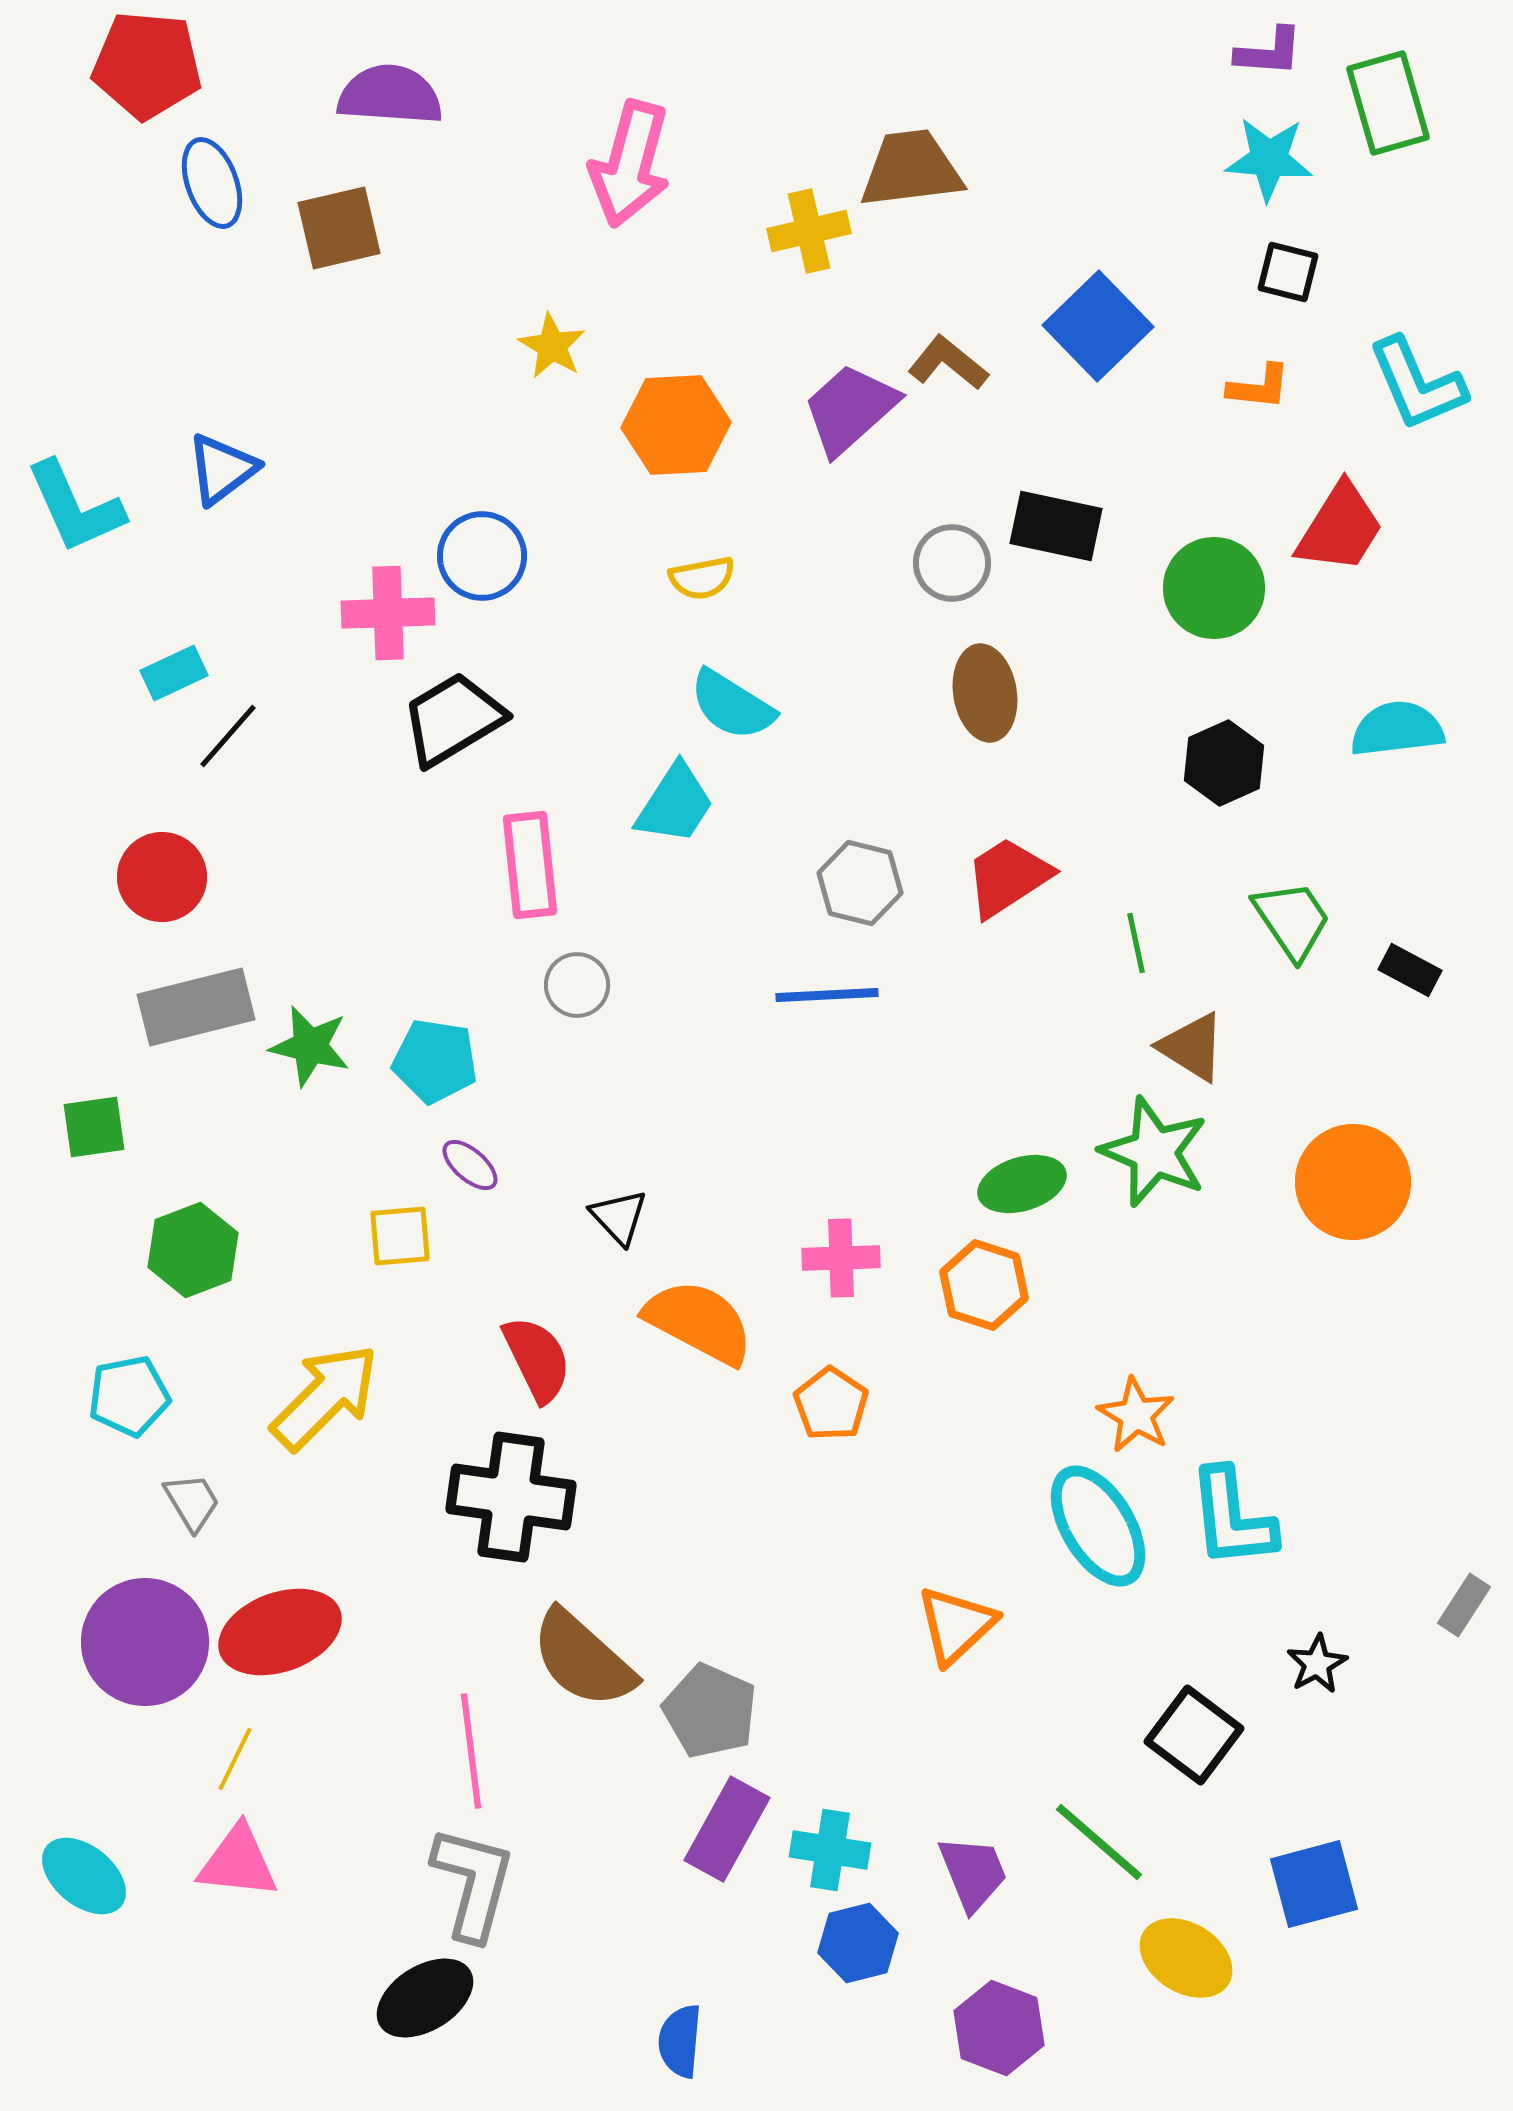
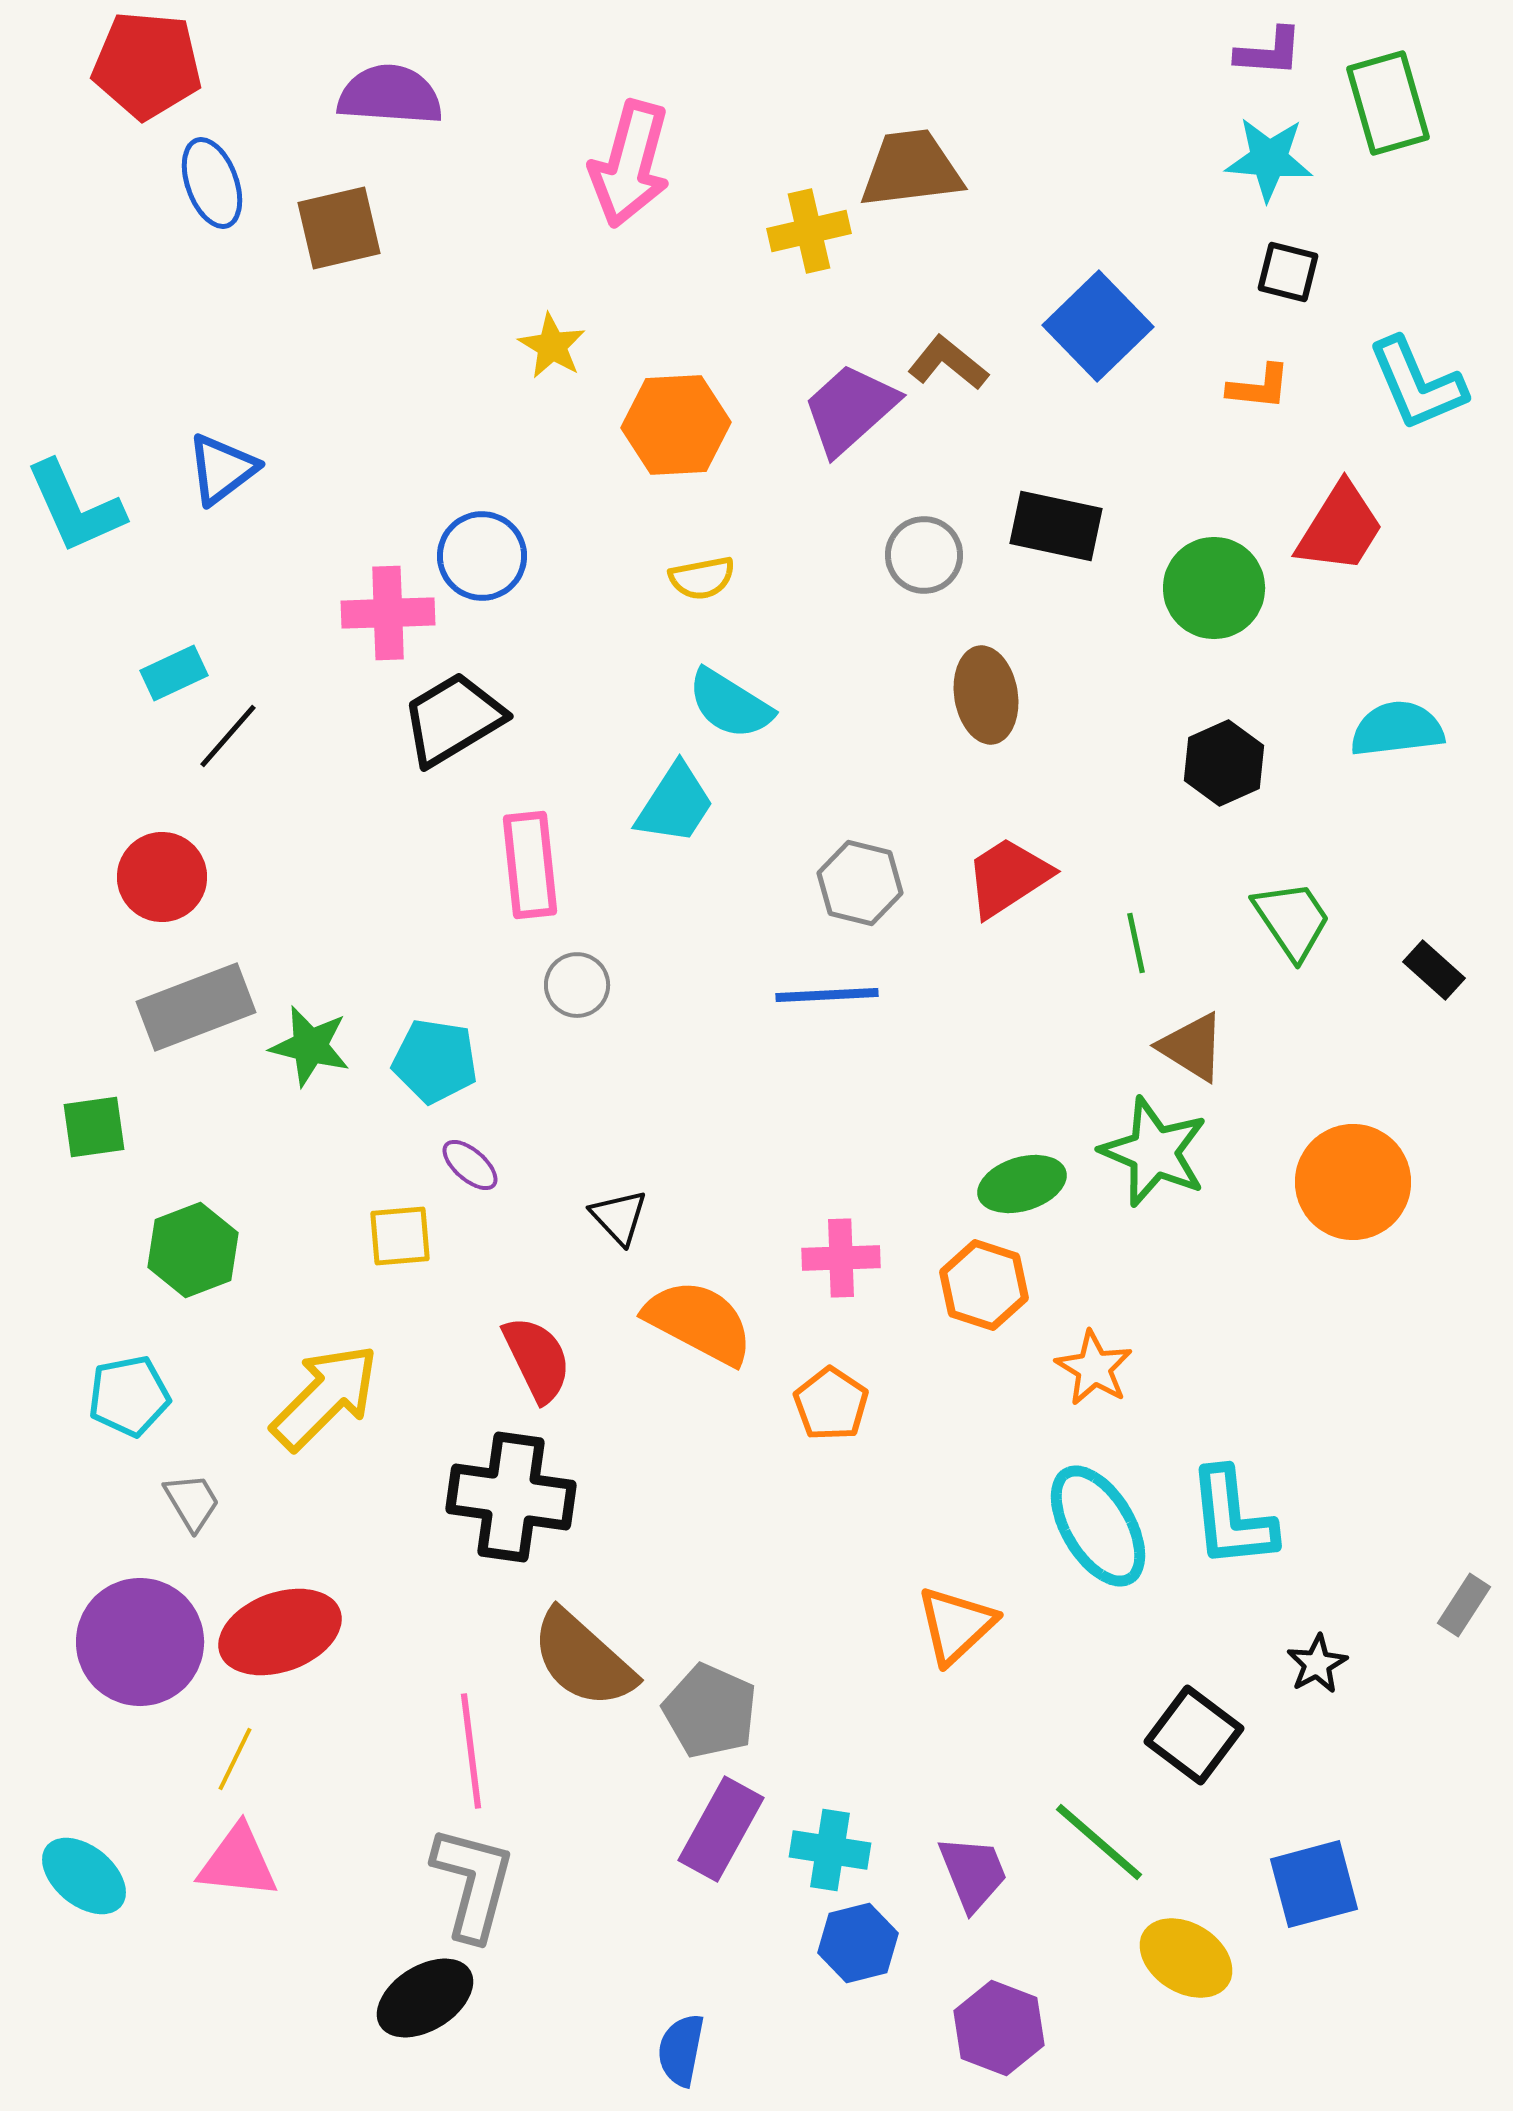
gray circle at (952, 563): moved 28 px left, 8 px up
brown ellipse at (985, 693): moved 1 px right, 2 px down
cyan semicircle at (732, 705): moved 2 px left, 1 px up
black rectangle at (1410, 970): moved 24 px right; rotated 14 degrees clockwise
gray rectangle at (196, 1007): rotated 7 degrees counterclockwise
orange star at (1136, 1415): moved 42 px left, 47 px up
purple circle at (145, 1642): moved 5 px left
purple rectangle at (727, 1829): moved 6 px left
blue semicircle at (680, 2041): moved 1 px right, 9 px down; rotated 6 degrees clockwise
